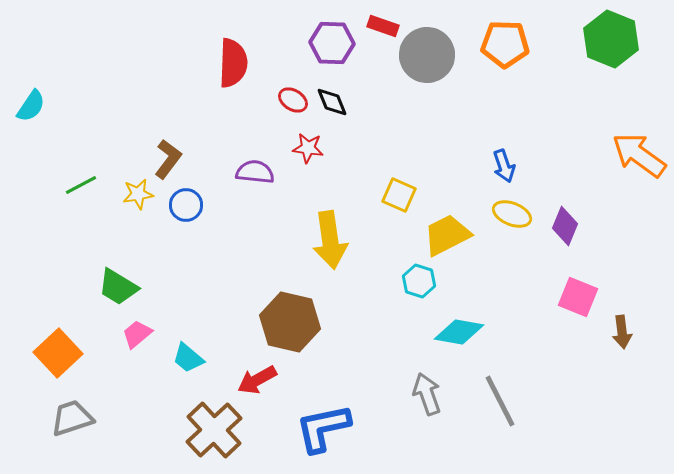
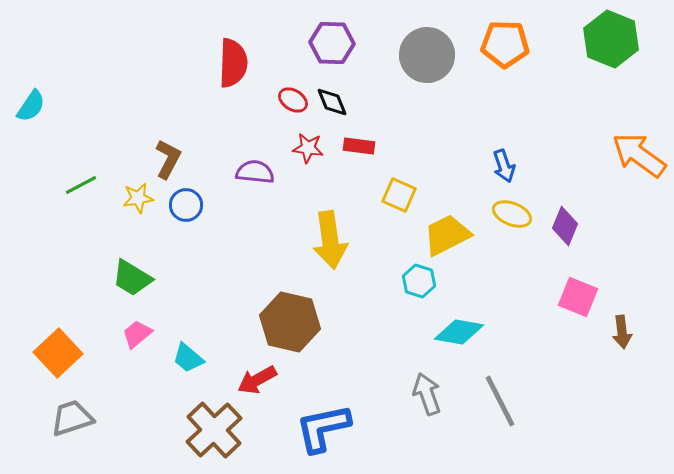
red rectangle: moved 24 px left, 120 px down; rotated 12 degrees counterclockwise
brown L-shape: rotated 9 degrees counterclockwise
yellow star: moved 4 px down
green trapezoid: moved 14 px right, 9 px up
